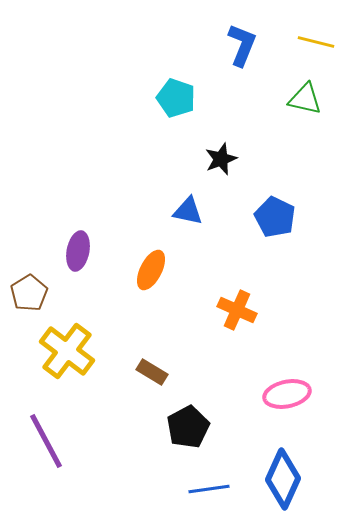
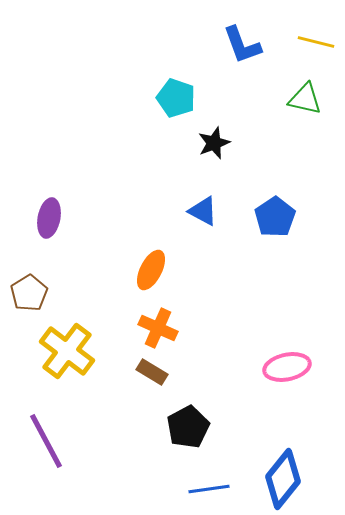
blue L-shape: rotated 138 degrees clockwise
black star: moved 7 px left, 16 px up
blue triangle: moved 15 px right; rotated 16 degrees clockwise
blue pentagon: rotated 12 degrees clockwise
purple ellipse: moved 29 px left, 33 px up
orange cross: moved 79 px left, 18 px down
pink ellipse: moved 27 px up
blue diamond: rotated 14 degrees clockwise
